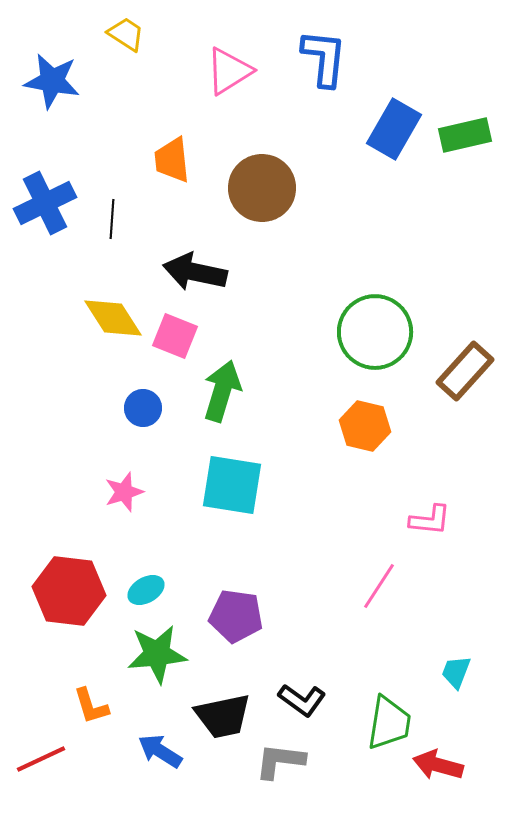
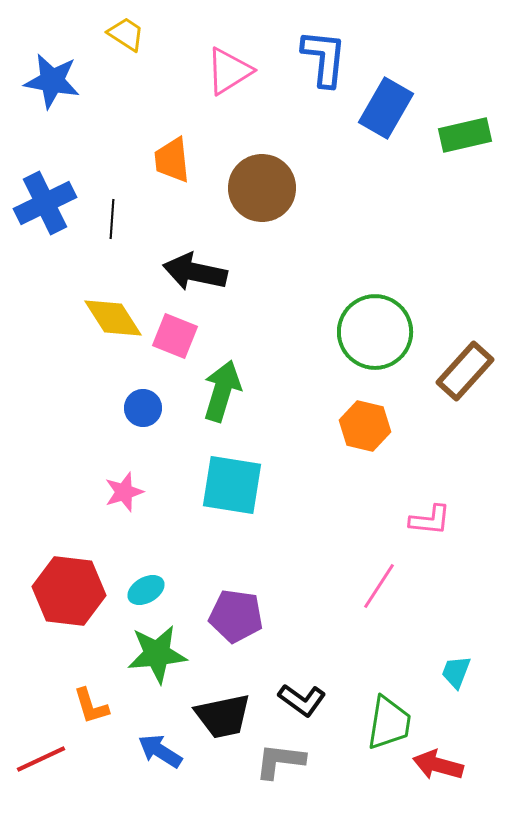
blue rectangle: moved 8 px left, 21 px up
